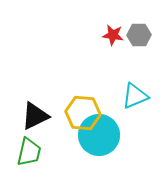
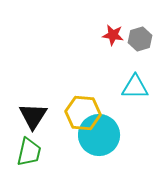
gray hexagon: moved 1 px right, 4 px down; rotated 15 degrees counterclockwise
cyan triangle: moved 9 px up; rotated 24 degrees clockwise
black triangle: moved 2 px left; rotated 32 degrees counterclockwise
